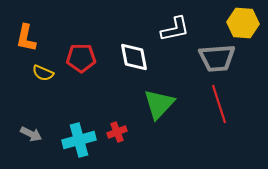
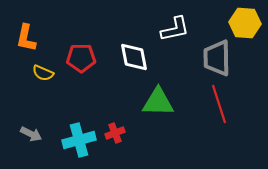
yellow hexagon: moved 2 px right
gray trapezoid: rotated 93 degrees clockwise
green triangle: moved 1 px left, 2 px up; rotated 48 degrees clockwise
red cross: moved 2 px left, 1 px down
